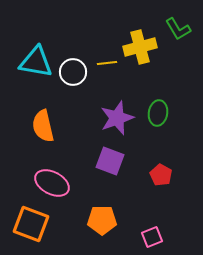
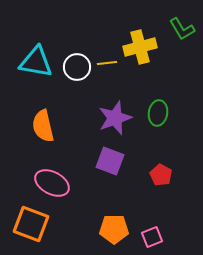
green L-shape: moved 4 px right
white circle: moved 4 px right, 5 px up
purple star: moved 2 px left
orange pentagon: moved 12 px right, 9 px down
